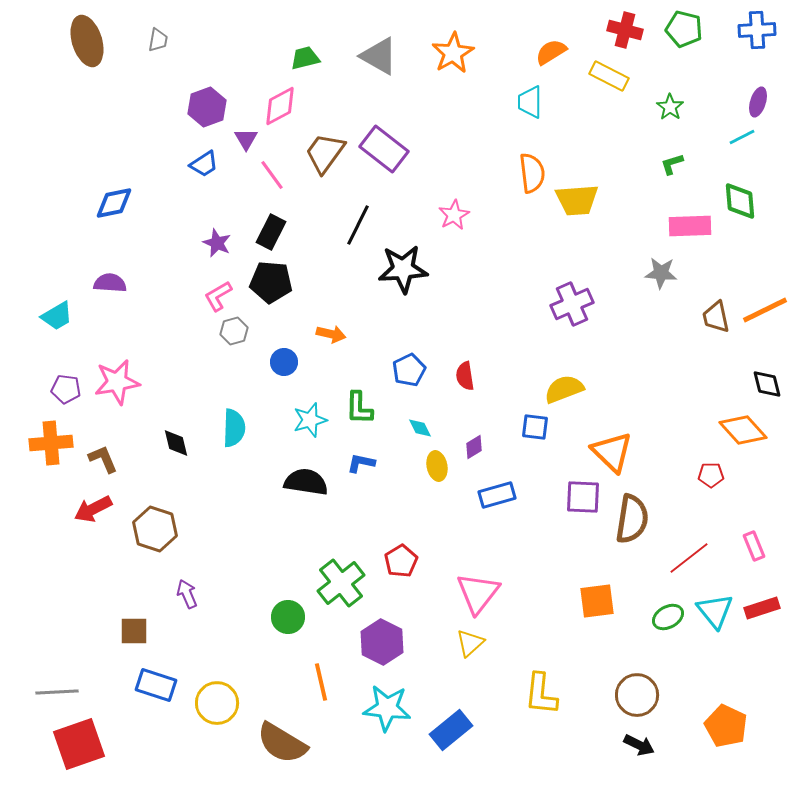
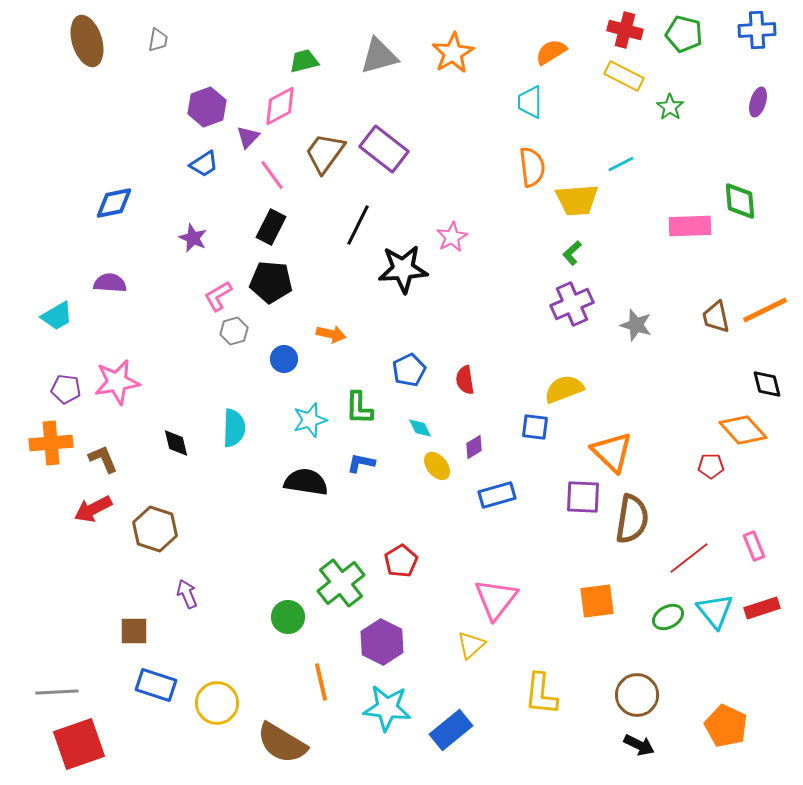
green pentagon at (684, 29): moved 5 px down
gray triangle at (379, 56): rotated 45 degrees counterclockwise
green trapezoid at (305, 58): moved 1 px left, 3 px down
yellow rectangle at (609, 76): moved 15 px right
cyan line at (742, 137): moved 121 px left, 27 px down
purple triangle at (246, 139): moved 2 px right, 2 px up; rotated 15 degrees clockwise
green L-shape at (672, 164): moved 100 px left, 89 px down; rotated 25 degrees counterclockwise
orange semicircle at (532, 173): moved 6 px up
pink star at (454, 215): moved 2 px left, 22 px down
black rectangle at (271, 232): moved 5 px up
purple star at (217, 243): moved 24 px left, 5 px up
gray star at (661, 273): moved 25 px left, 52 px down; rotated 12 degrees clockwise
blue circle at (284, 362): moved 3 px up
red semicircle at (465, 376): moved 4 px down
yellow ellipse at (437, 466): rotated 28 degrees counterclockwise
red pentagon at (711, 475): moved 9 px up
pink triangle at (478, 593): moved 18 px right, 6 px down
yellow triangle at (470, 643): moved 1 px right, 2 px down
